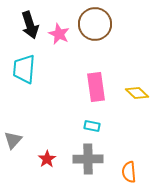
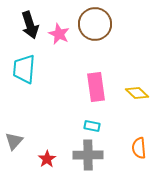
gray triangle: moved 1 px right, 1 px down
gray cross: moved 4 px up
orange semicircle: moved 10 px right, 24 px up
